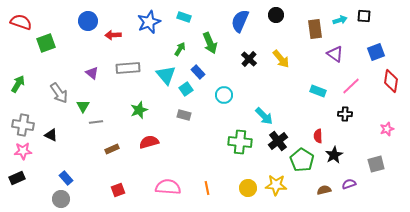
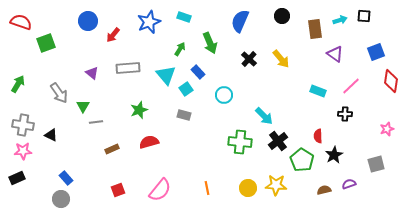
black circle at (276, 15): moved 6 px right, 1 px down
red arrow at (113, 35): rotated 49 degrees counterclockwise
pink semicircle at (168, 187): moved 8 px left, 3 px down; rotated 125 degrees clockwise
